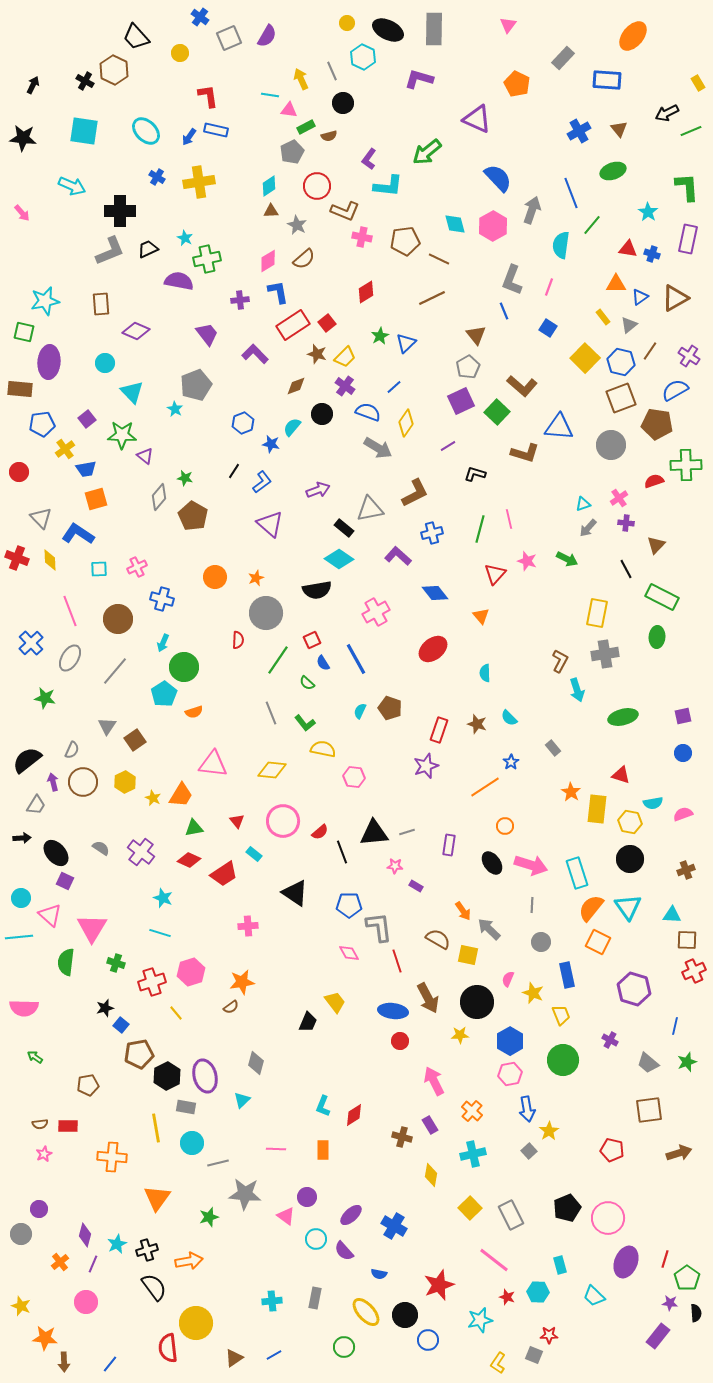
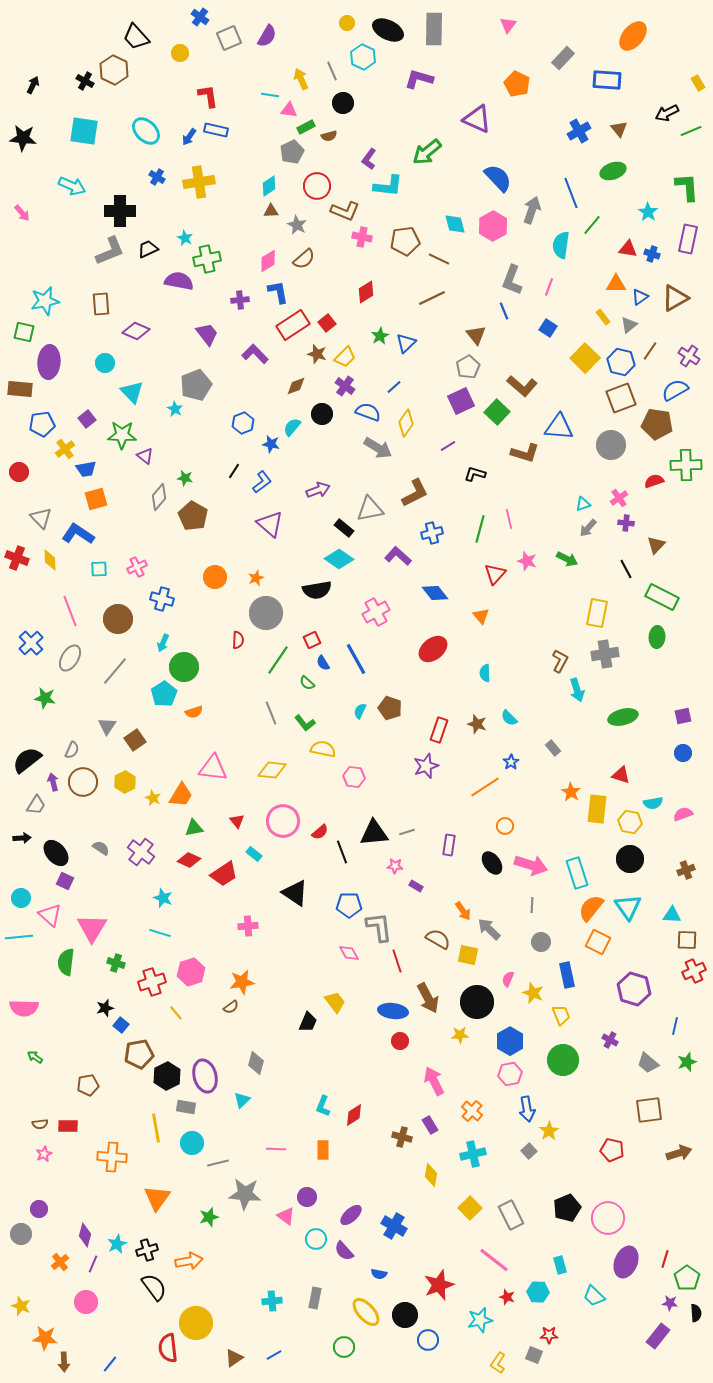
pink triangle at (213, 764): moved 4 px down
